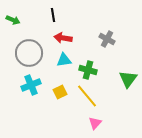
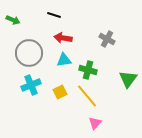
black line: moved 1 px right; rotated 64 degrees counterclockwise
